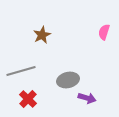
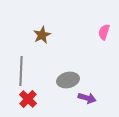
gray line: rotated 72 degrees counterclockwise
